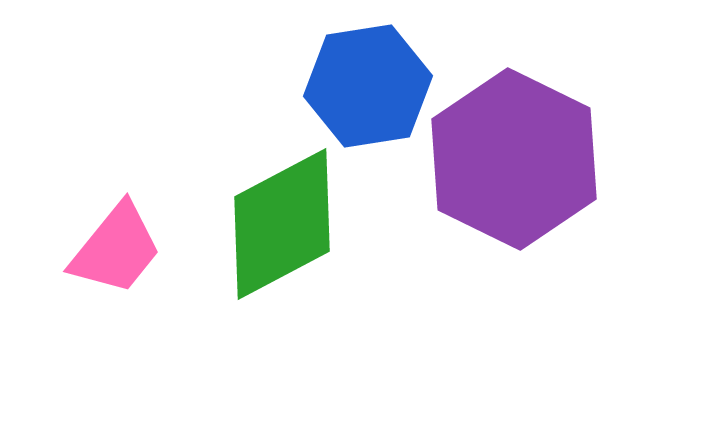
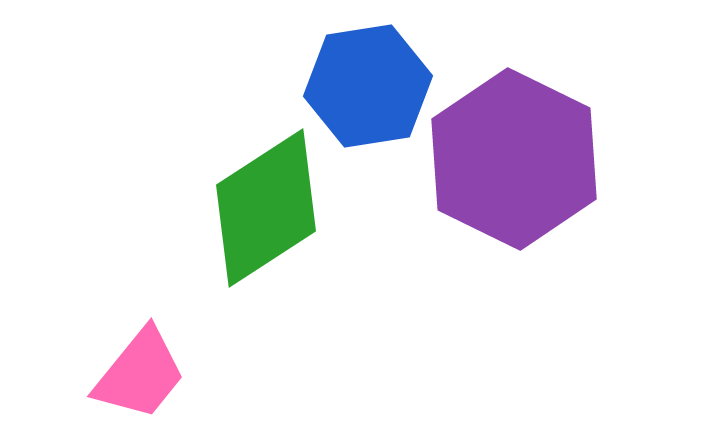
green diamond: moved 16 px left, 16 px up; rotated 5 degrees counterclockwise
pink trapezoid: moved 24 px right, 125 px down
